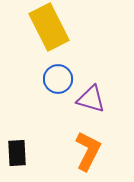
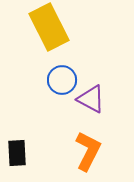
blue circle: moved 4 px right, 1 px down
purple triangle: rotated 12 degrees clockwise
